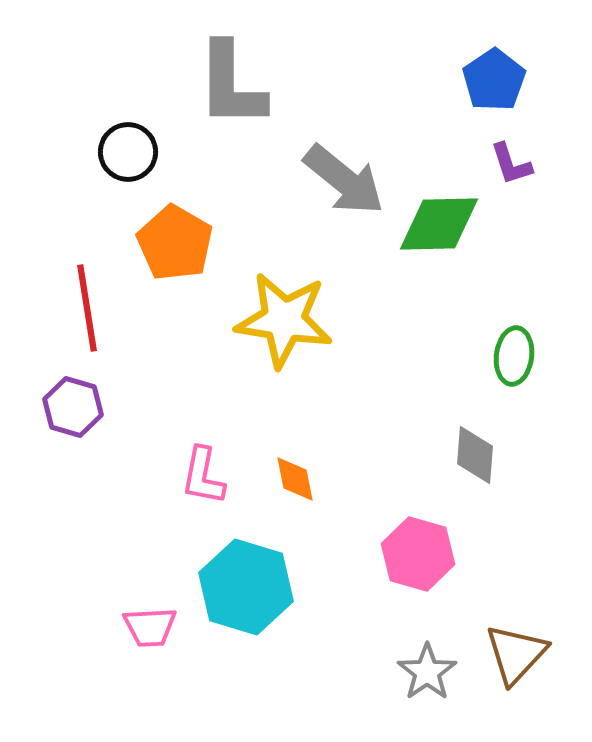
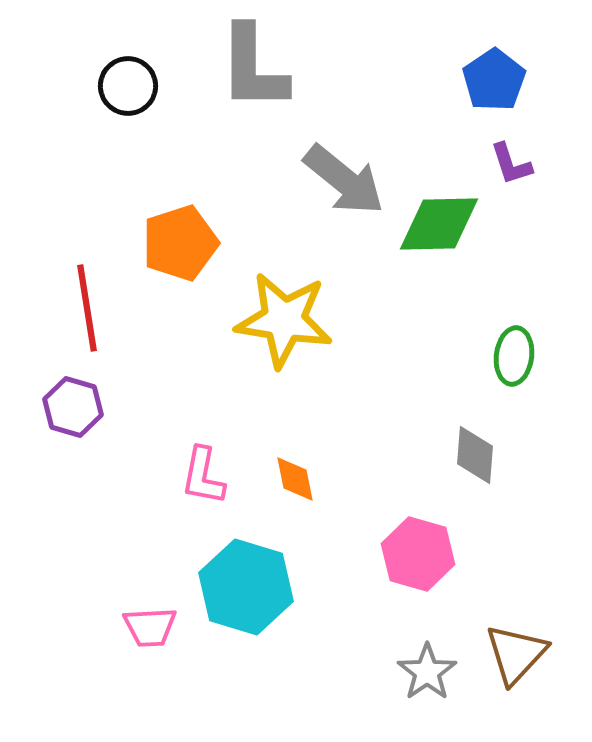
gray L-shape: moved 22 px right, 17 px up
black circle: moved 66 px up
orange pentagon: moved 5 px right; rotated 24 degrees clockwise
